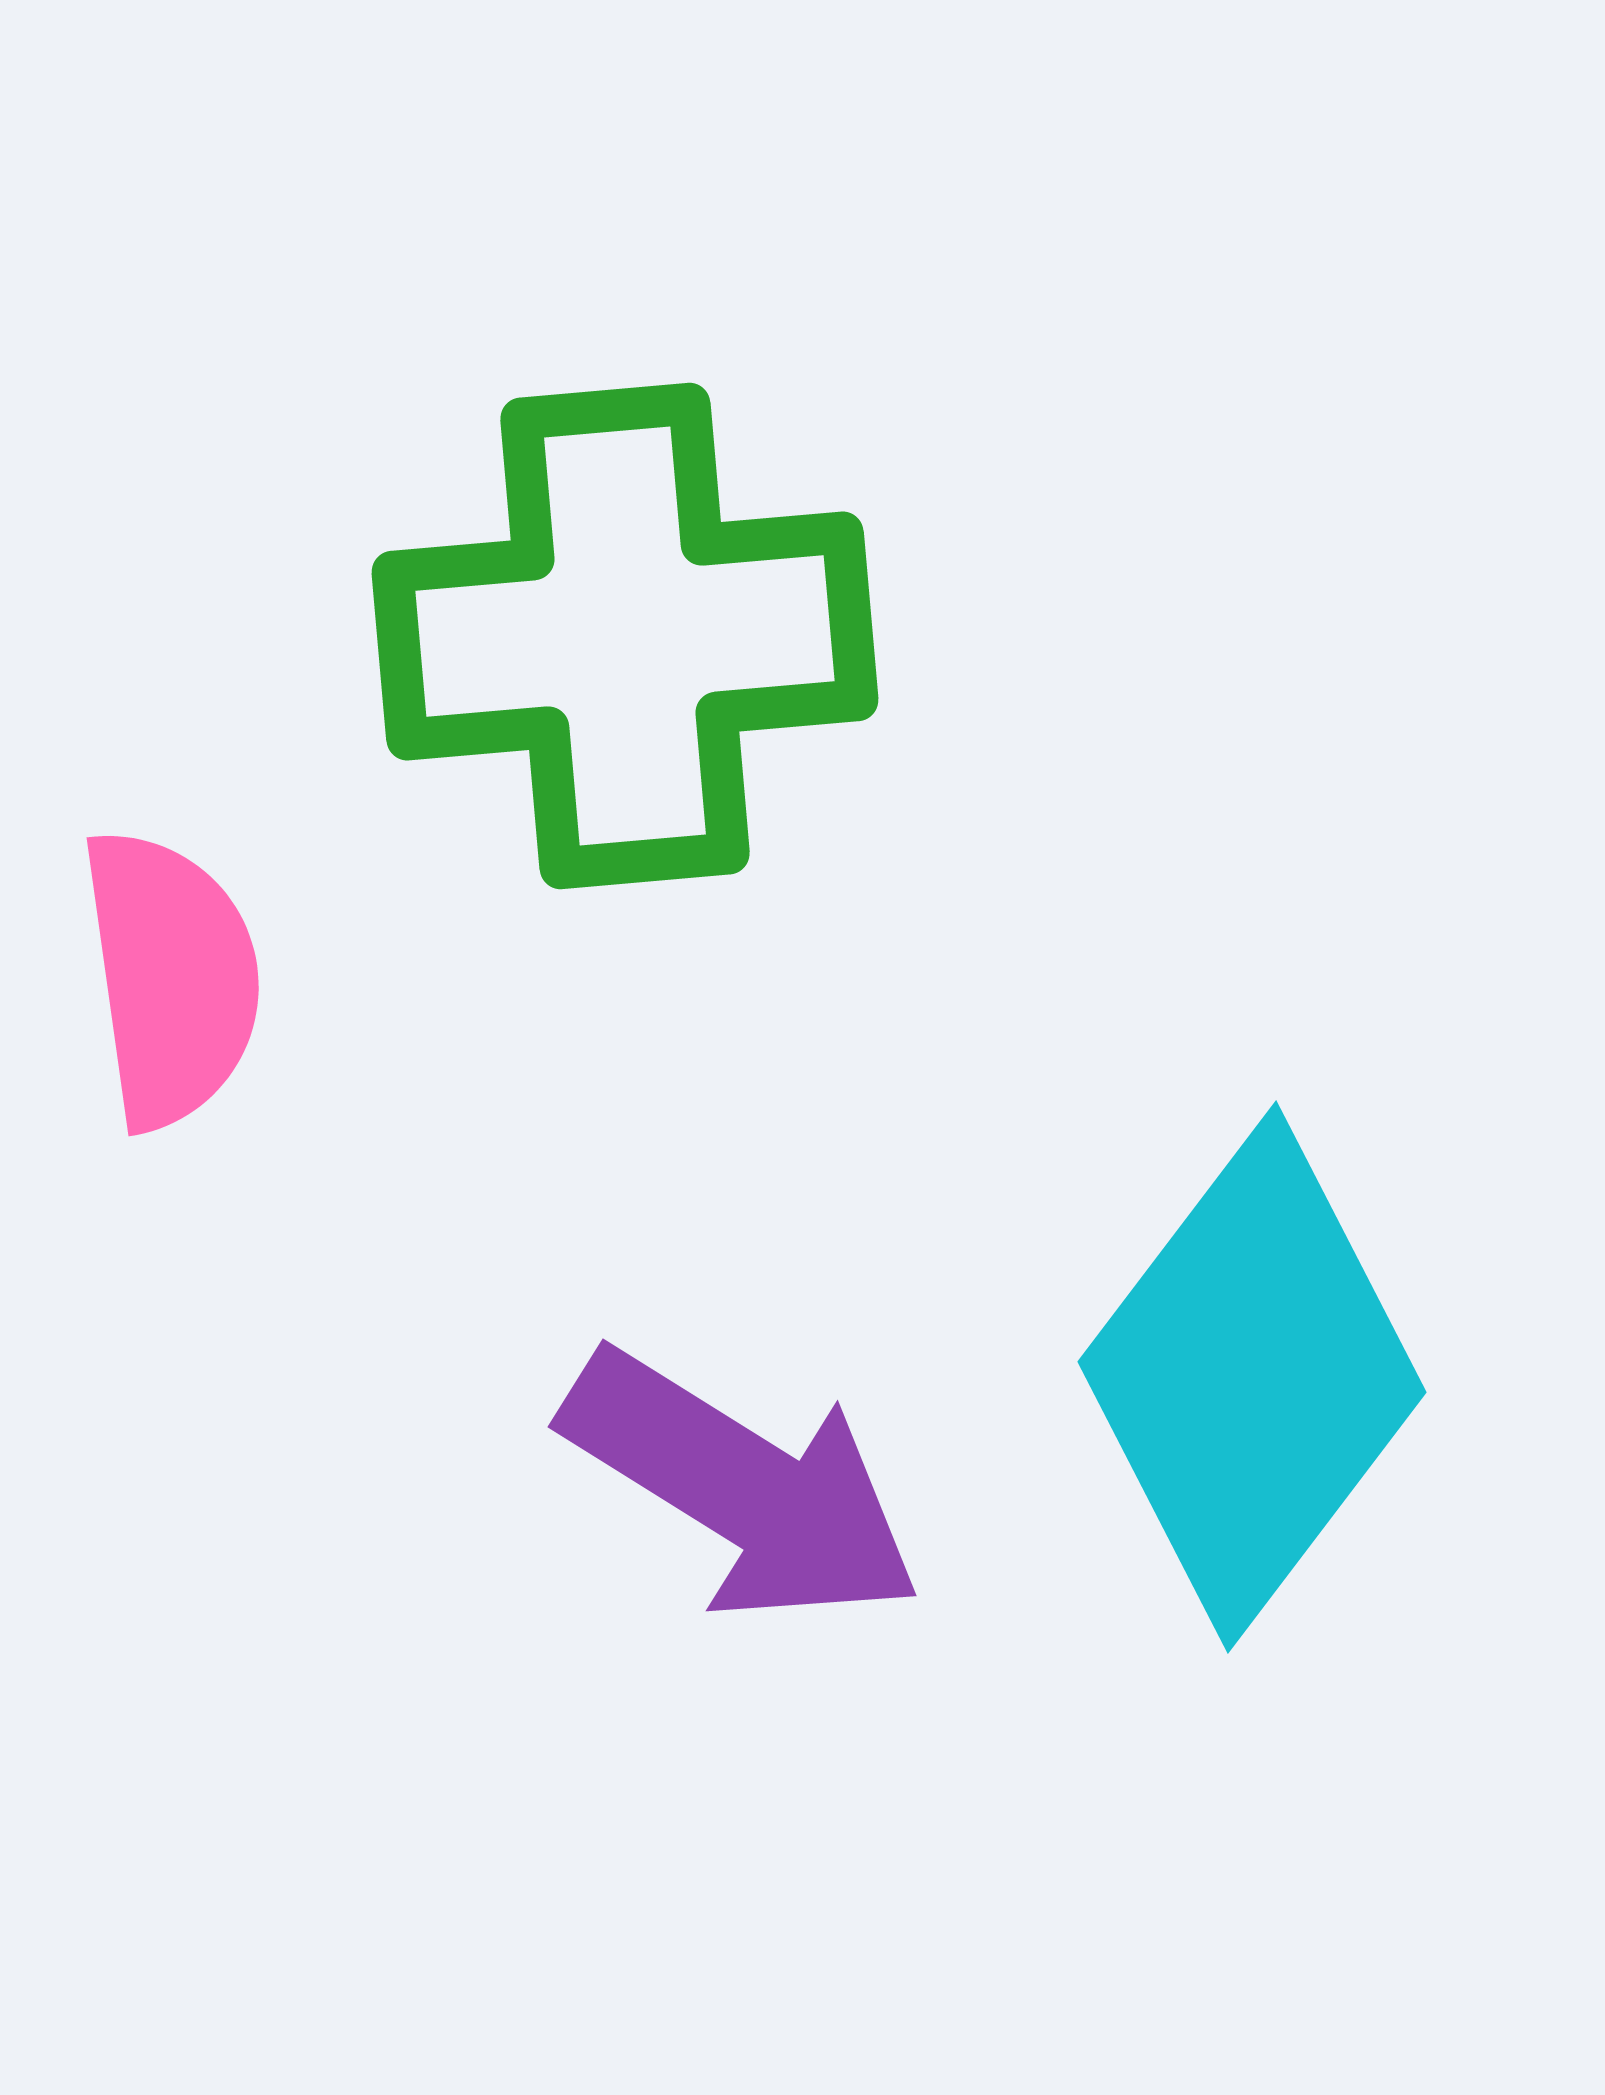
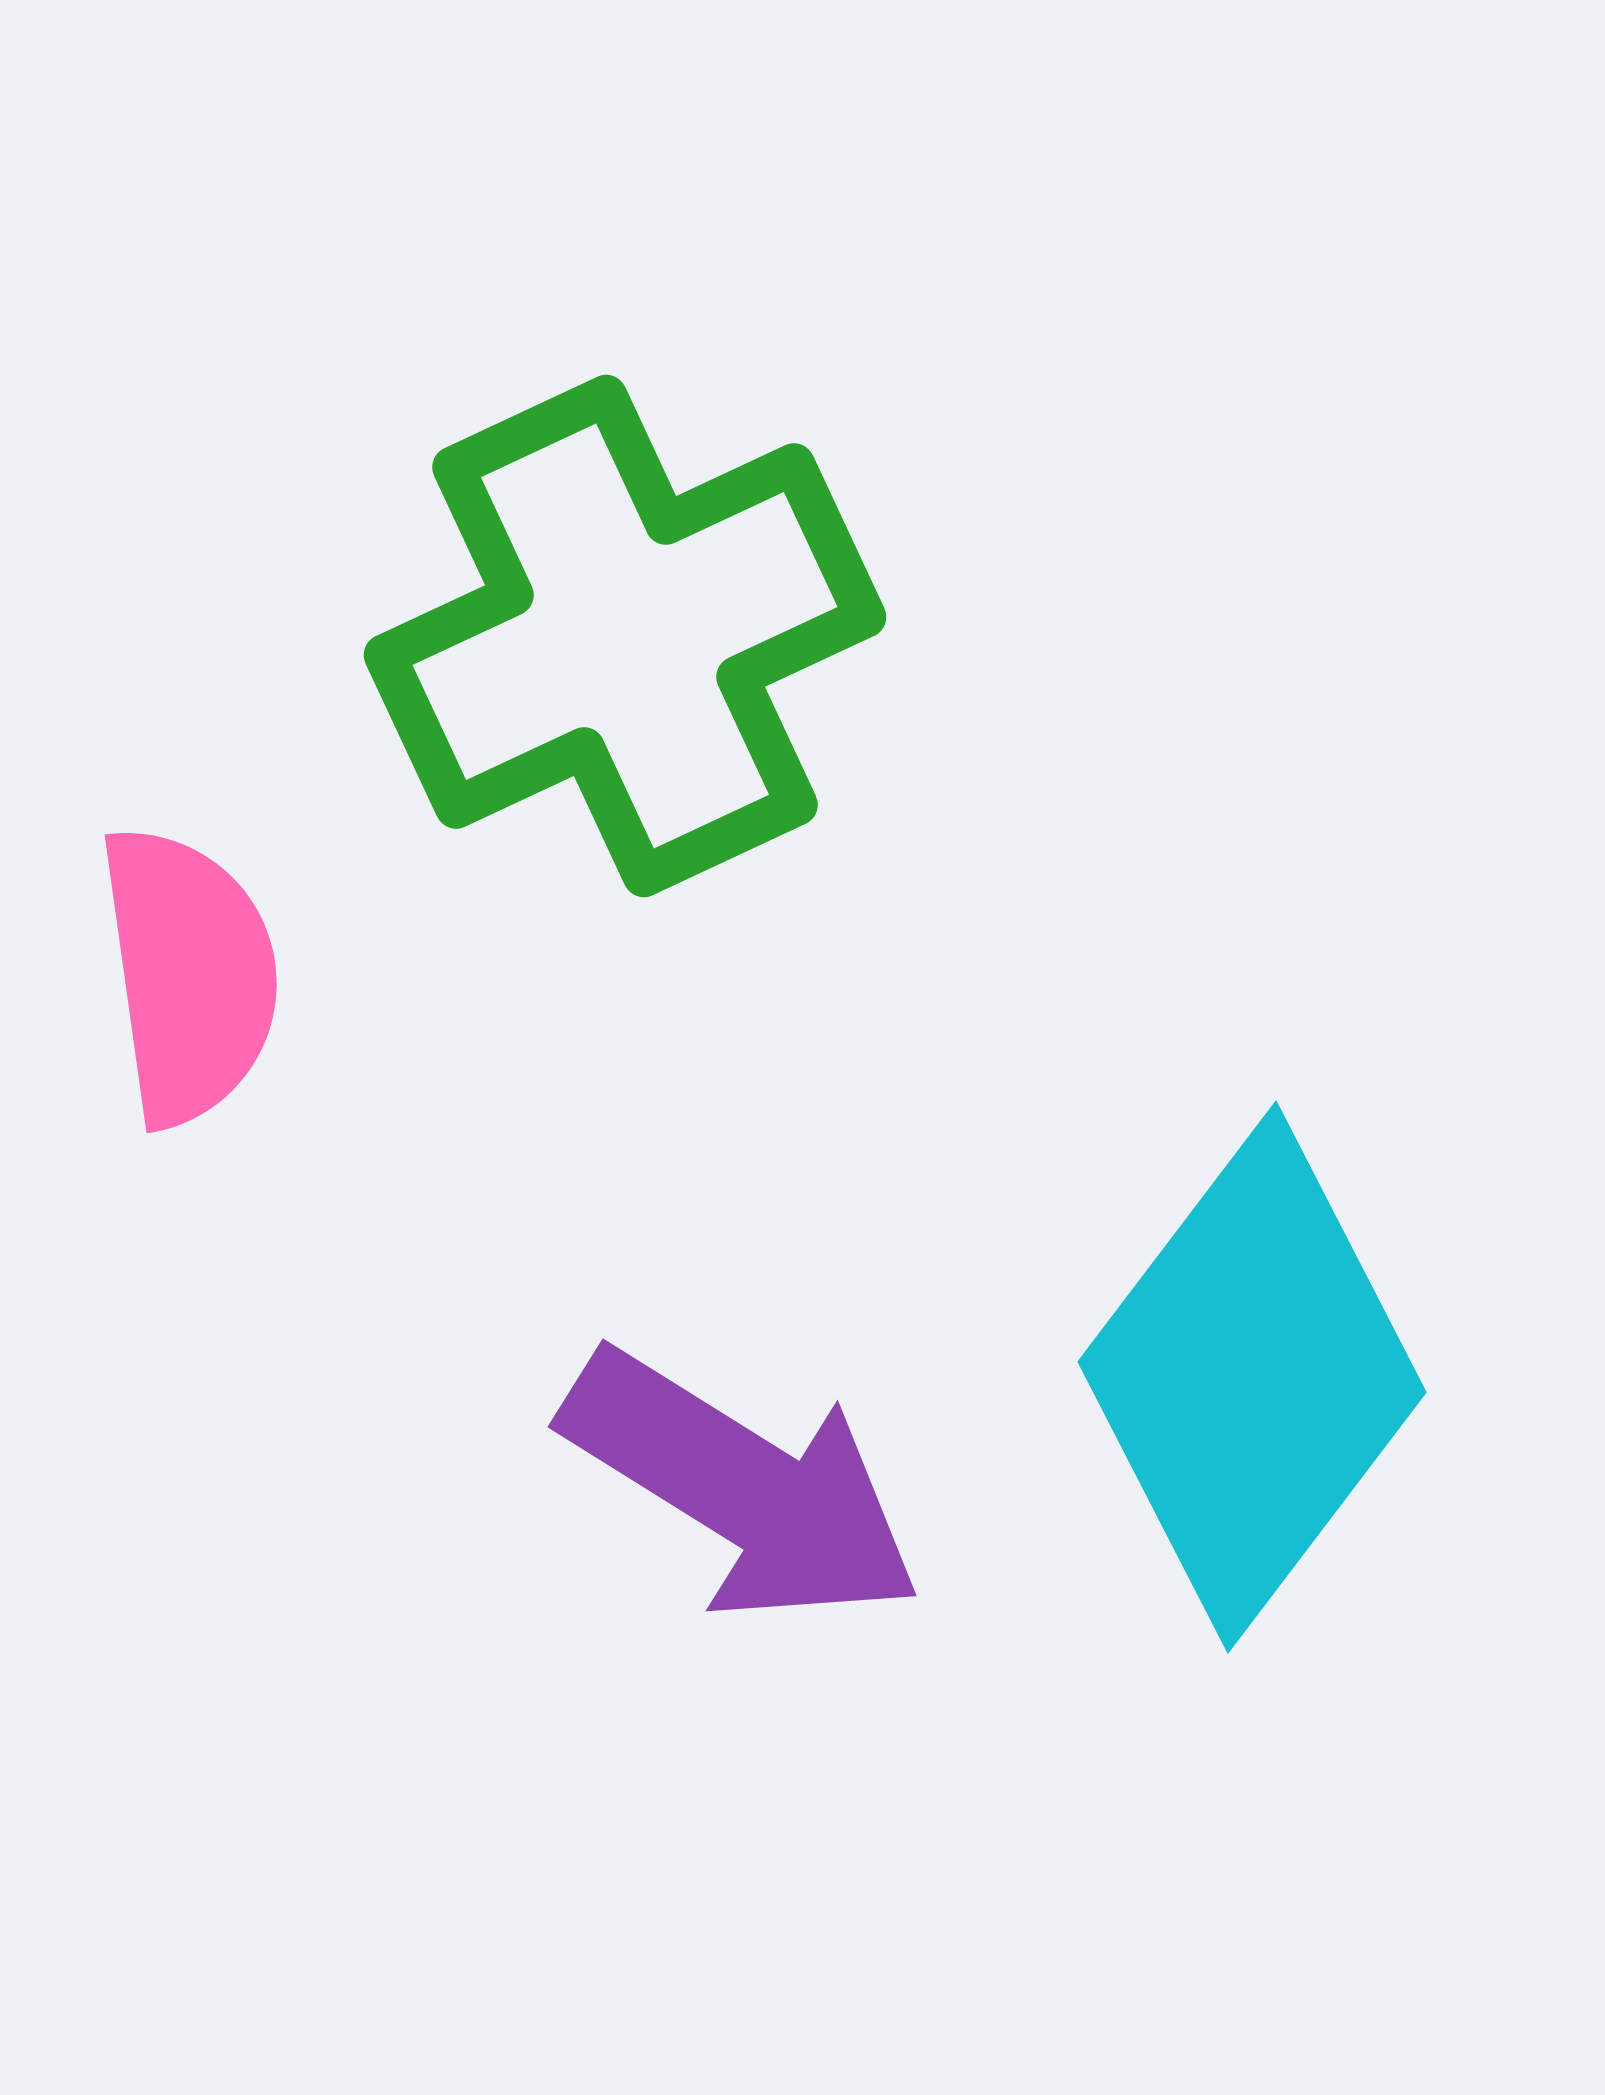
green cross: rotated 20 degrees counterclockwise
pink semicircle: moved 18 px right, 3 px up
